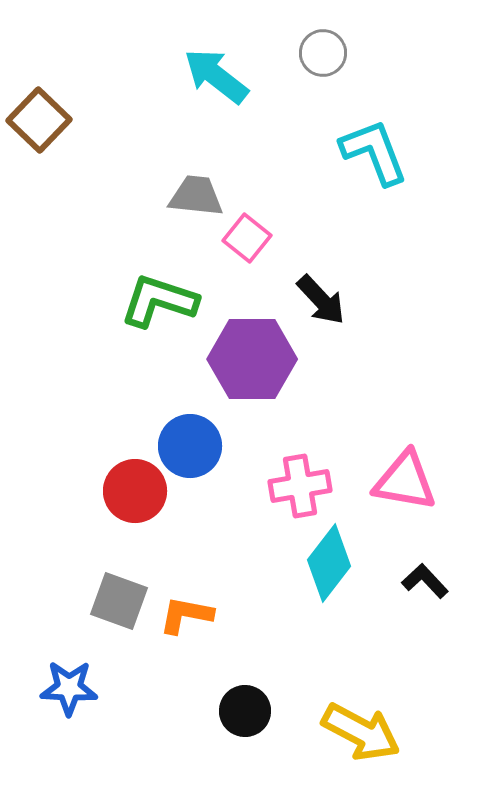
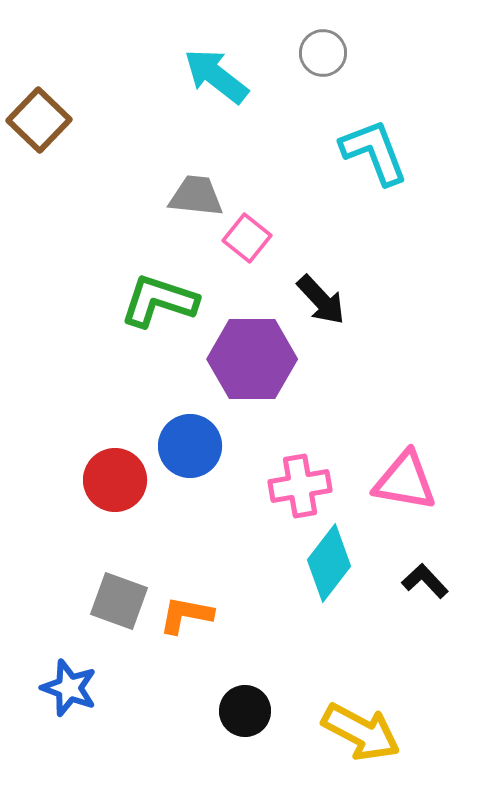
red circle: moved 20 px left, 11 px up
blue star: rotated 18 degrees clockwise
